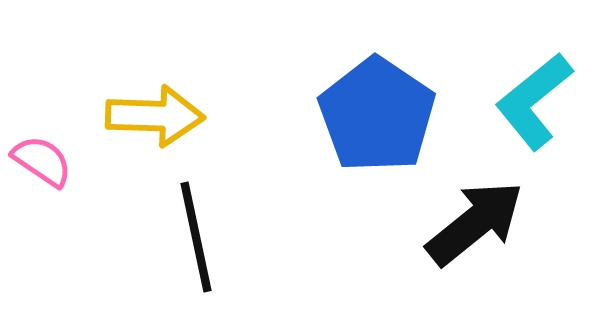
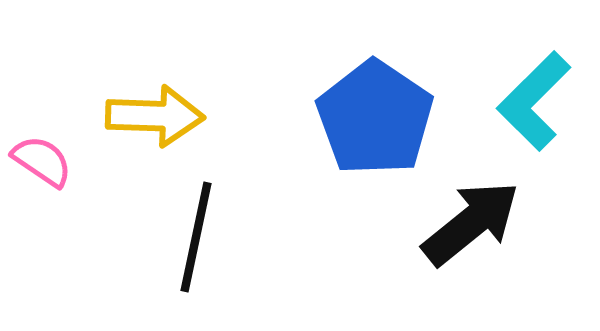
cyan L-shape: rotated 6 degrees counterclockwise
blue pentagon: moved 2 px left, 3 px down
black arrow: moved 4 px left
black line: rotated 24 degrees clockwise
